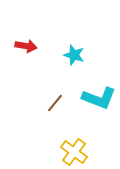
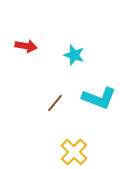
yellow cross: rotated 8 degrees clockwise
